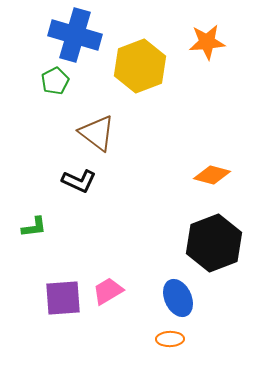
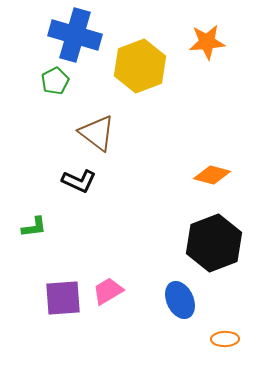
blue ellipse: moved 2 px right, 2 px down
orange ellipse: moved 55 px right
